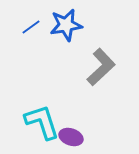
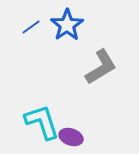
blue star: moved 1 px right; rotated 24 degrees counterclockwise
gray L-shape: rotated 12 degrees clockwise
